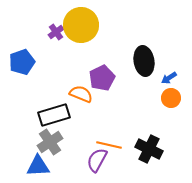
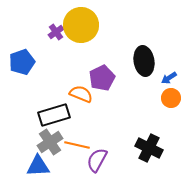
orange line: moved 32 px left
black cross: moved 1 px up
